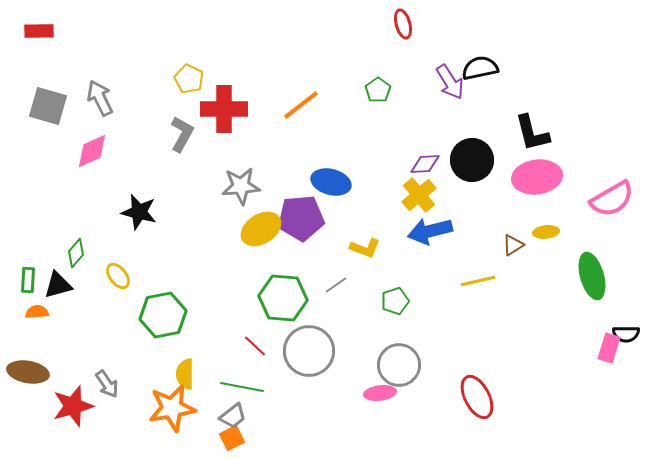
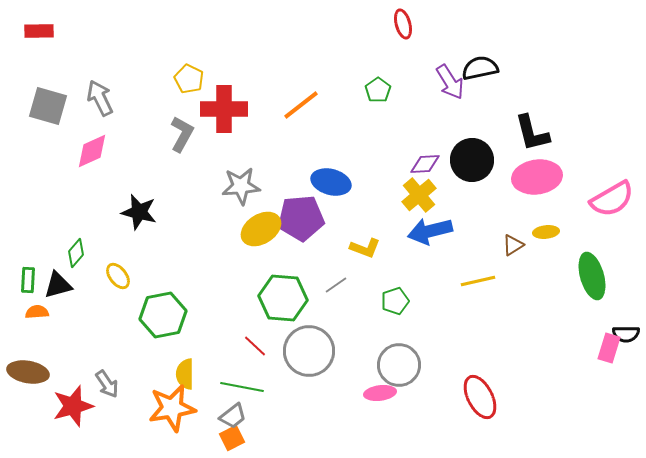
red ellipse at (477, 397): moved 3 px right
